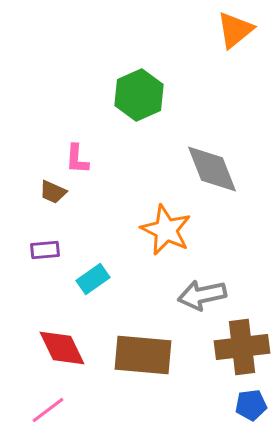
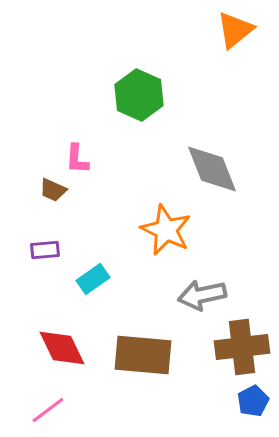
green hexagon: rotated 12 degrees counterclockwise
brown trapezoid: moved 2 px up
blue pentagon: moved 2 px right, 4 px up; rotated 20 degrees counterclockwise
